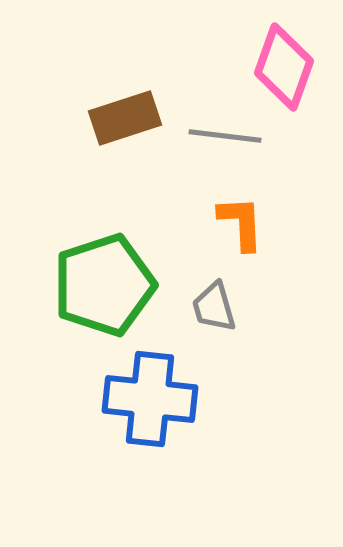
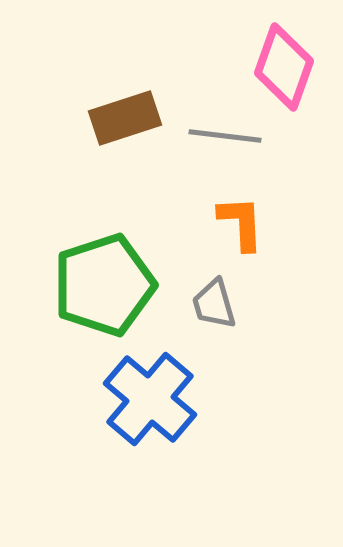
gray trapezoid: moved 3 px up
blue cross: rotated 34 degrees clockwise
